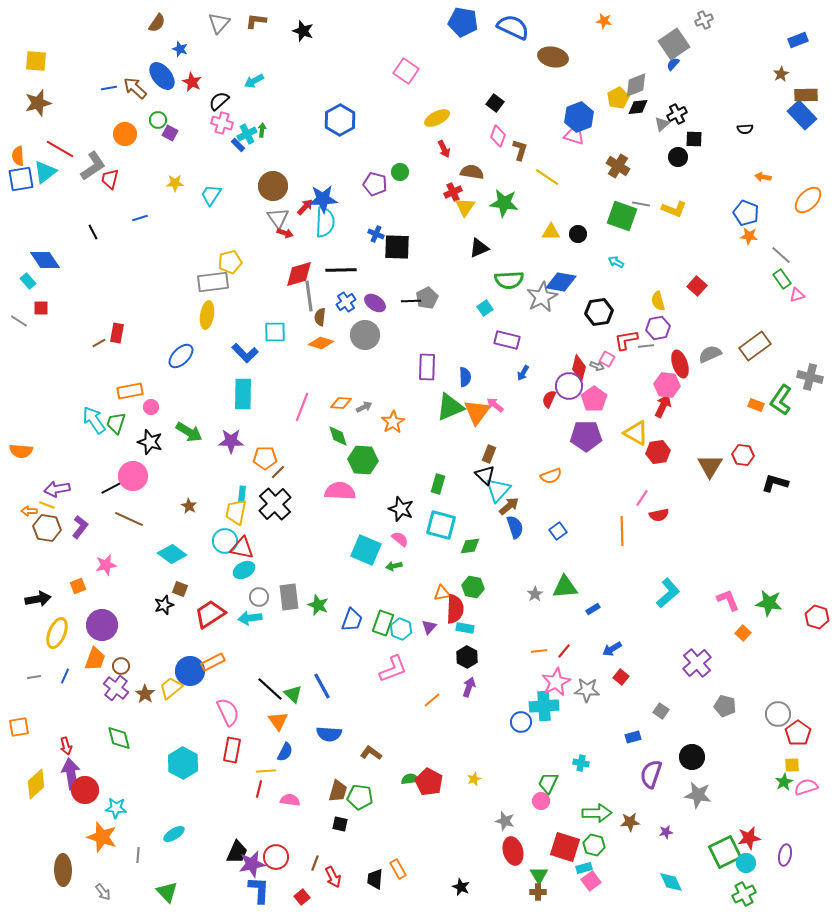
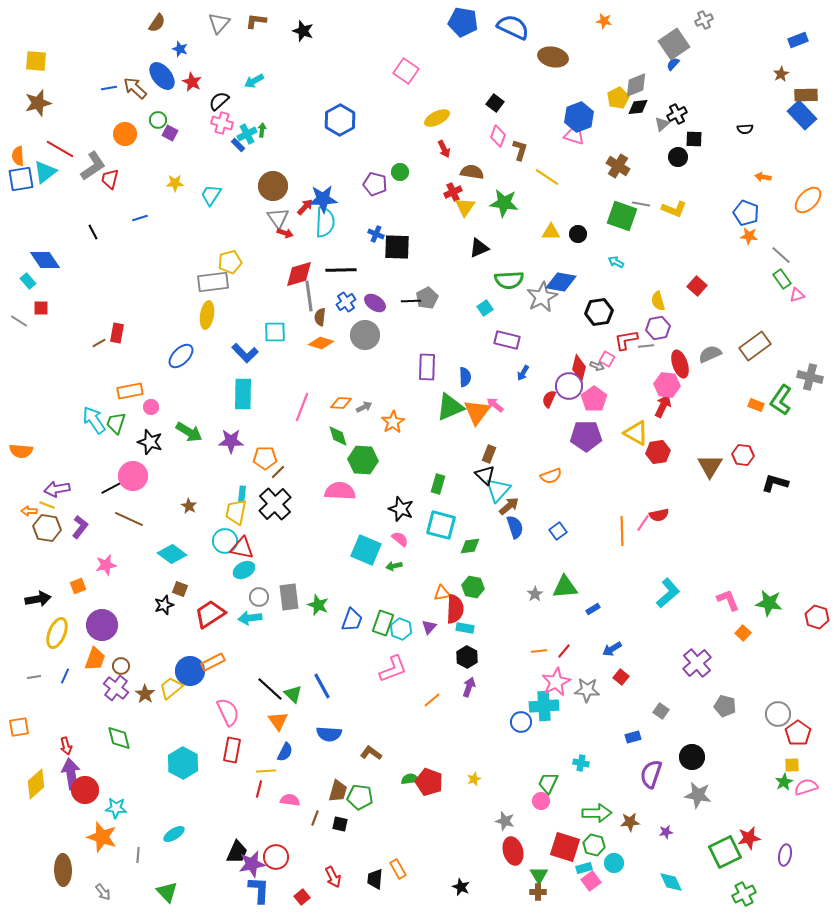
pink line at (642, 498): moved 1 px right, 25 px down
red pentagon at (429, 782): rotated 8 degrees counterclockwise
brown line at (315, 863): moved 45 px up
cyan circle at (746, 863): moved 132 px left
